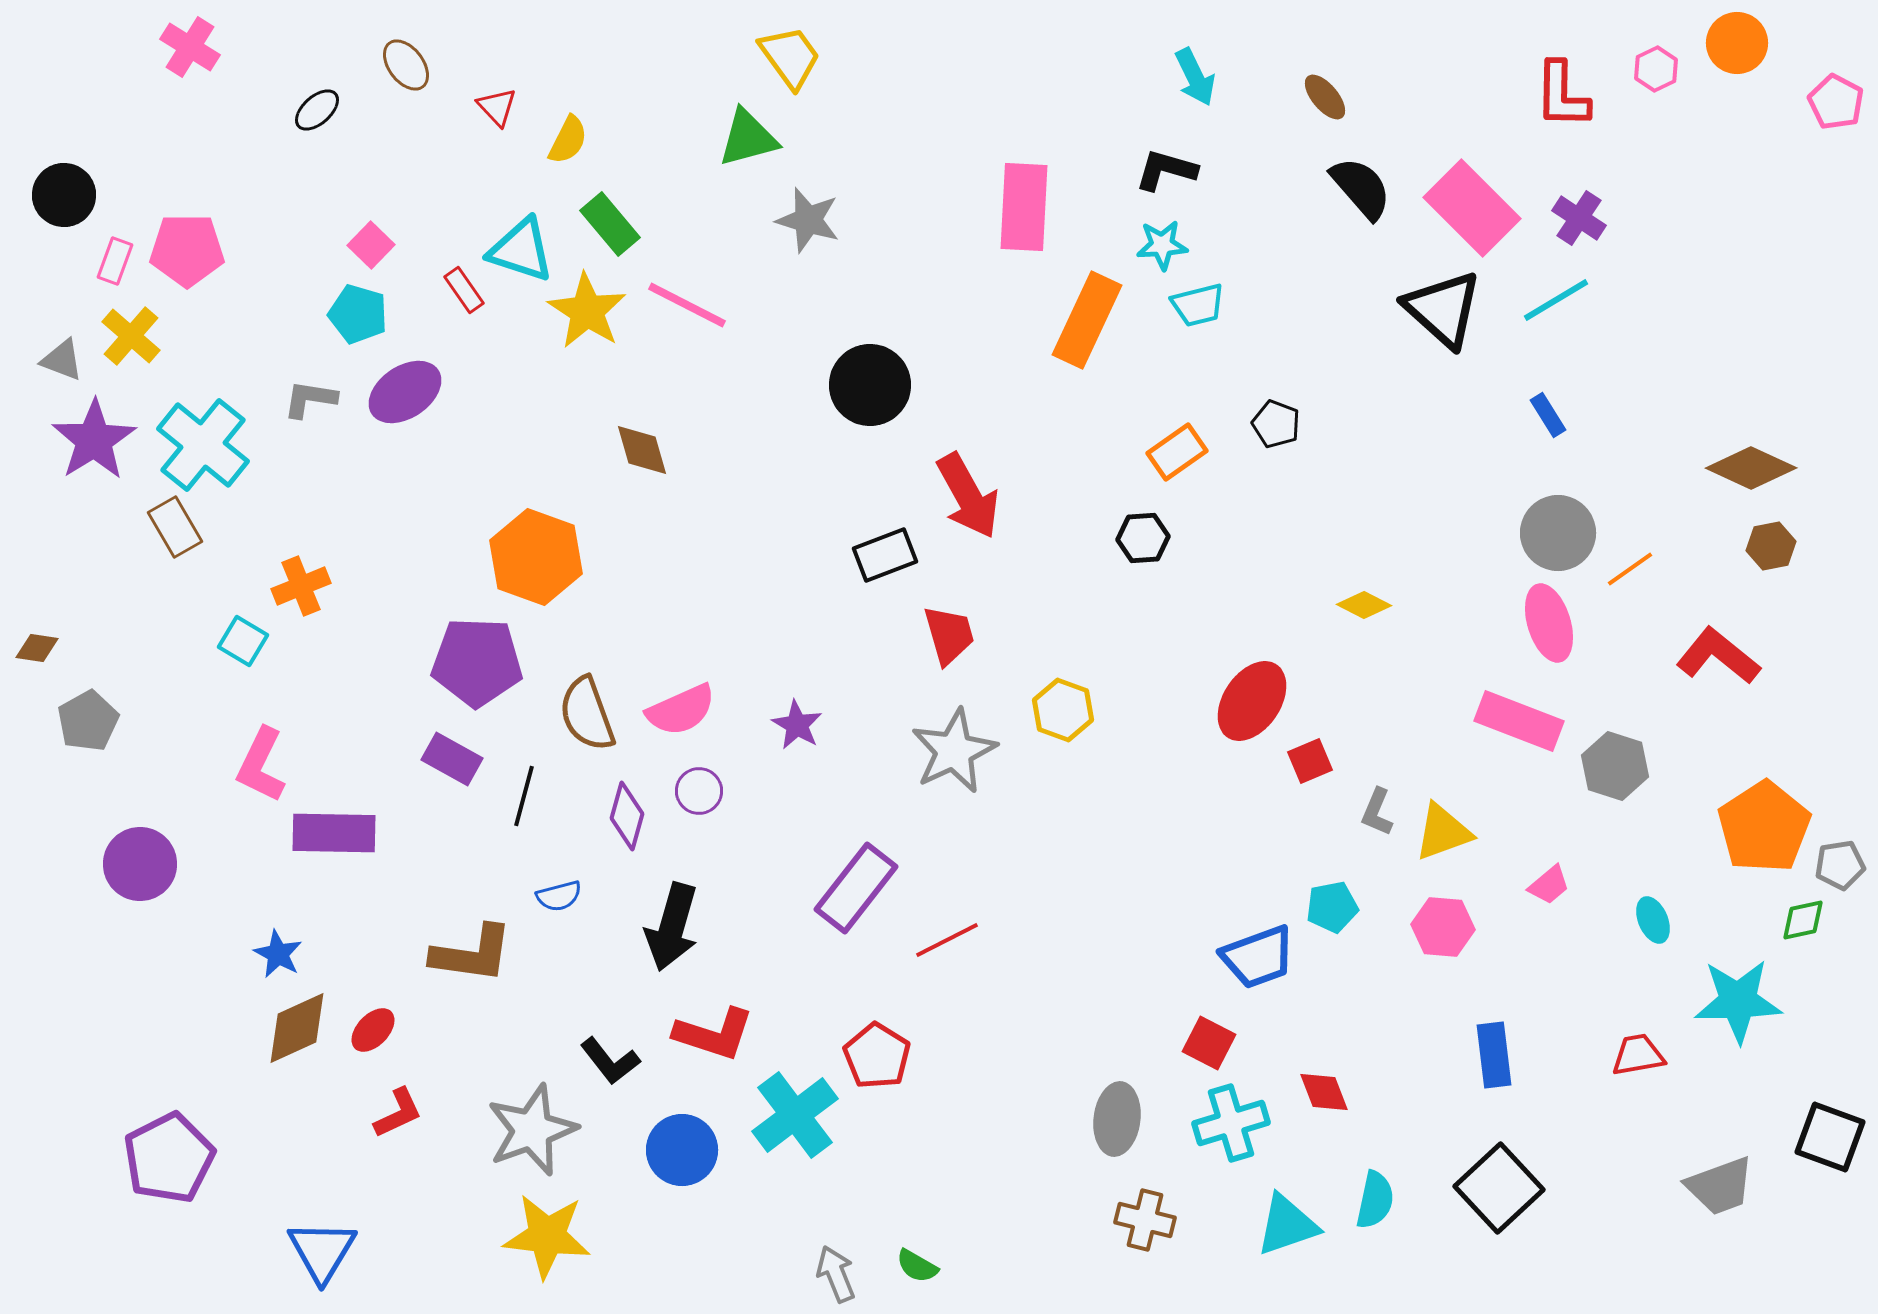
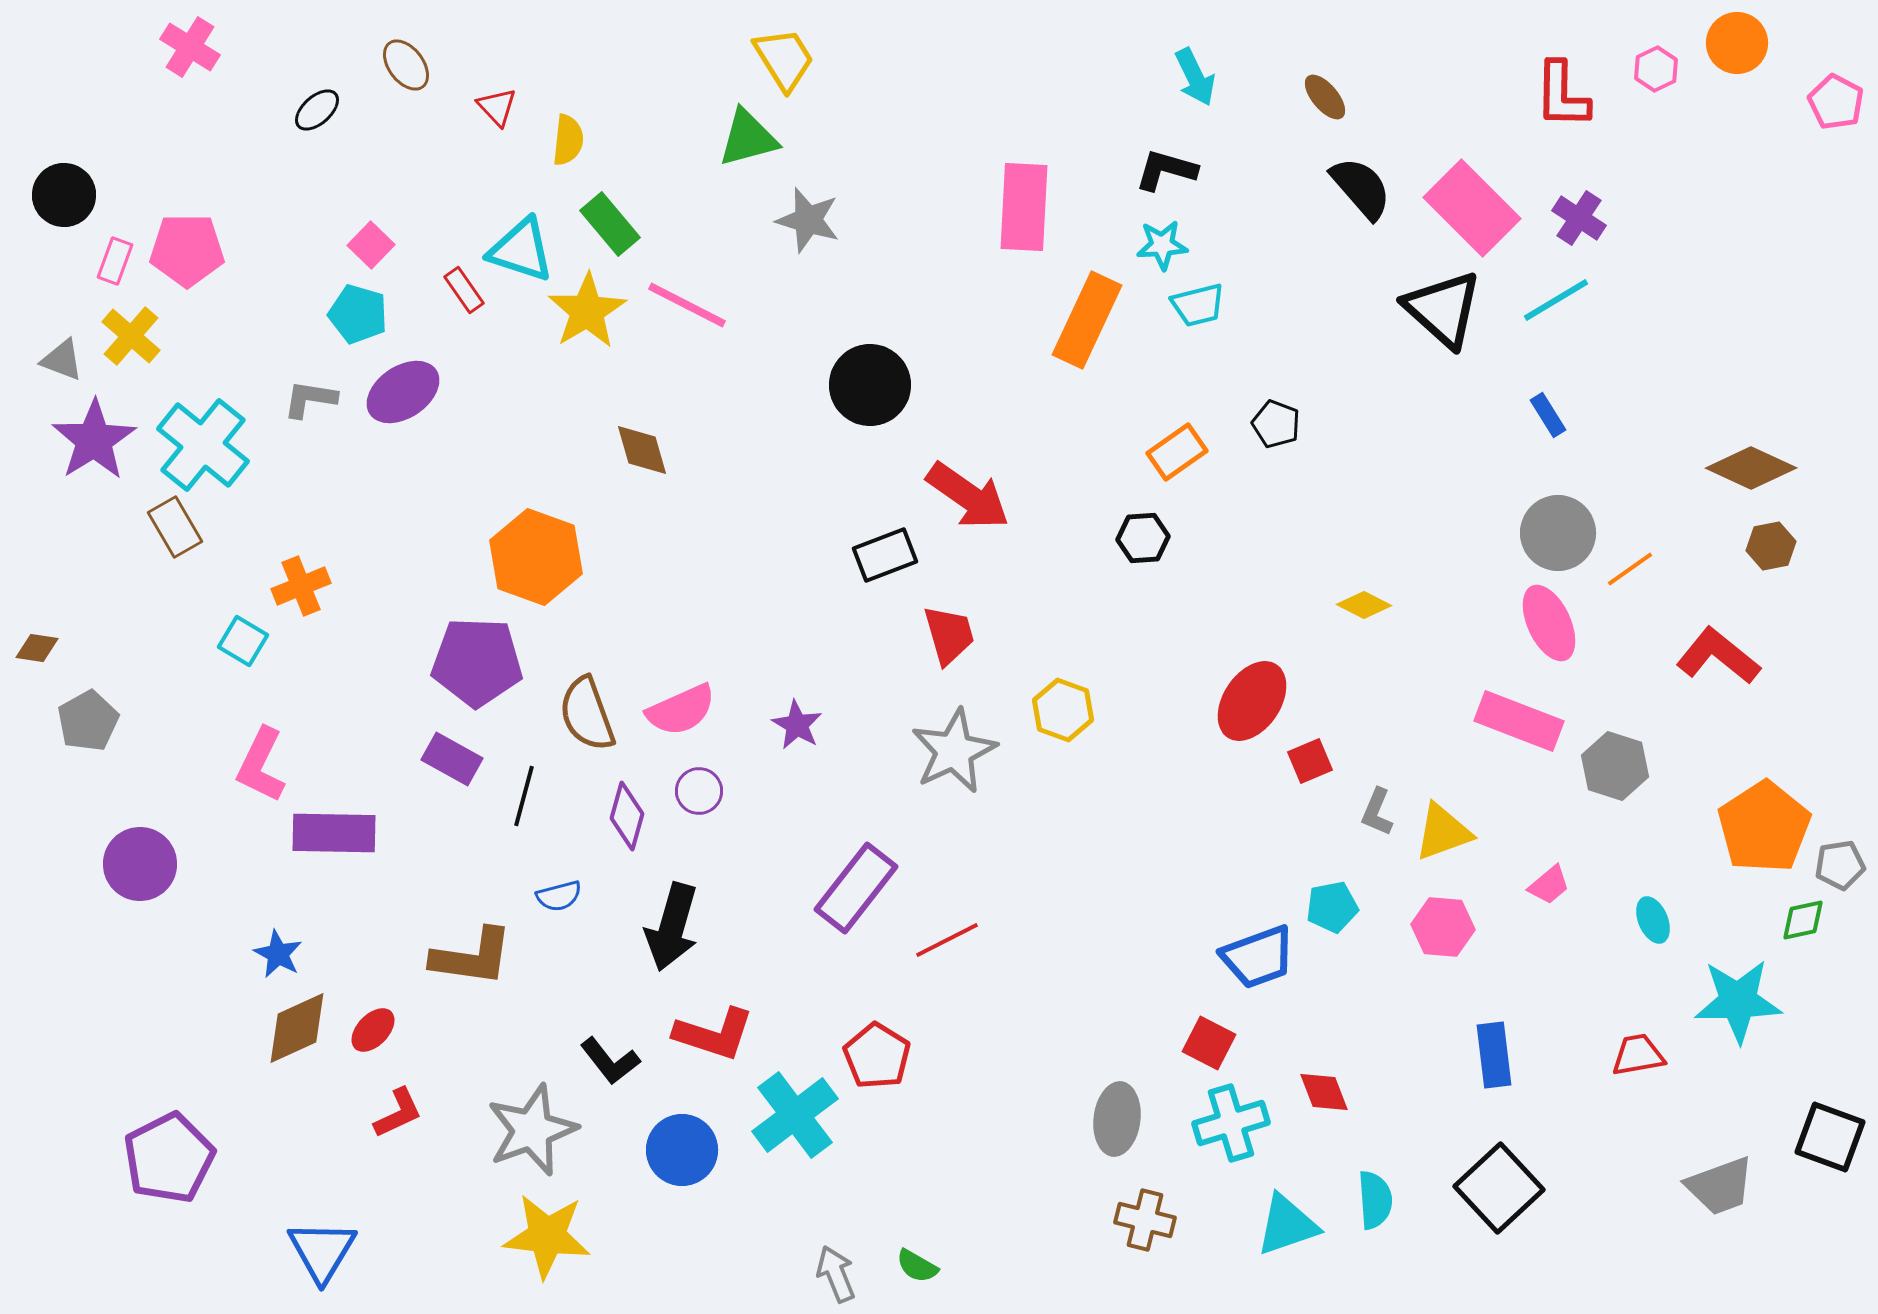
yellow trapezoid at (790, 57): moved 6 px left, 2 px down; rotated 4 degrees clockwise
yellow semicircle at (568, 140): rotated 21 degrees counterclockwise
yellow star at (587, 311): rotated 8 degrees clockwise
purple ellipse at (405, 392): moved 2 px left
red arrow at (968, 496): rotated 26 degrees counterclockwise
pink ellipse at (1549, 623): rotated 8 degrees counterclockwise
brown L-shape at (472, 954): moved 3 px down
cyan semicircle at (1375, 1200): rotated 16 degrees counterclockwise
